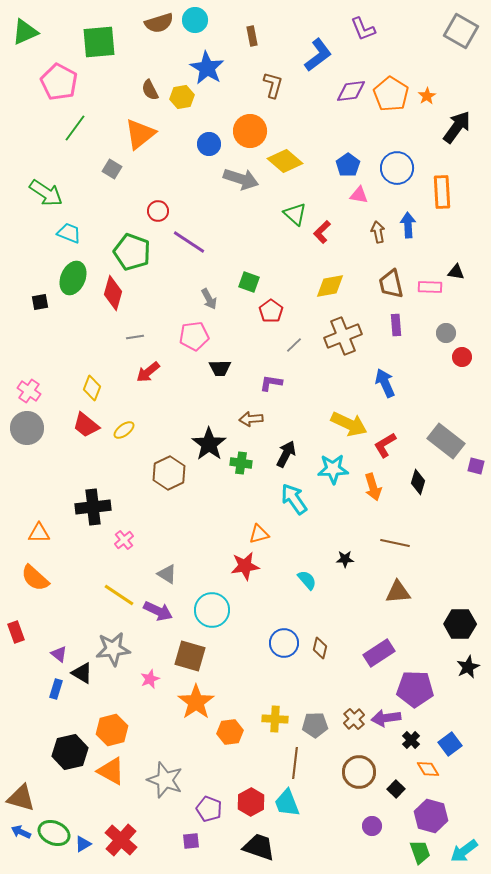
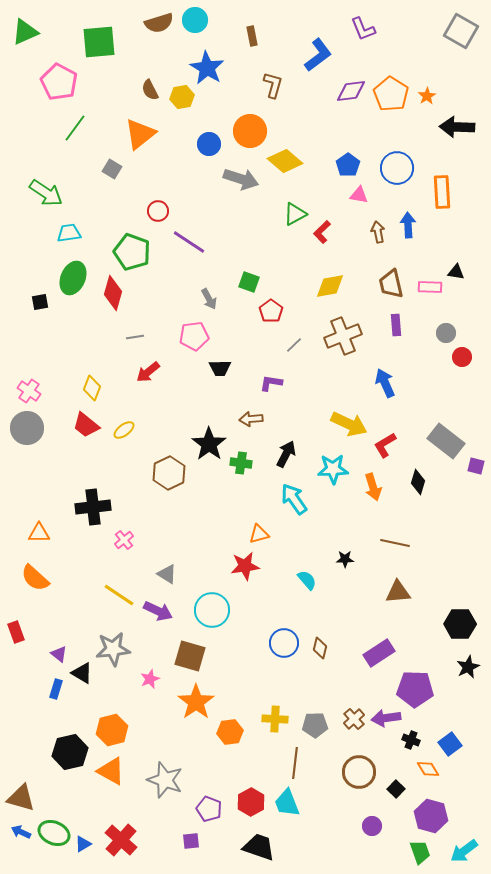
black arrow at (457, 127): rotated 124 degrees counterclockwise
green triangle at (295, 214): rotated 50 degrees clockwise
cyan trapezoid at (69, 233): rotated 30 degrees counterclockwise
black cross at (411, 740): rotated 24 degrees counterclockwise
